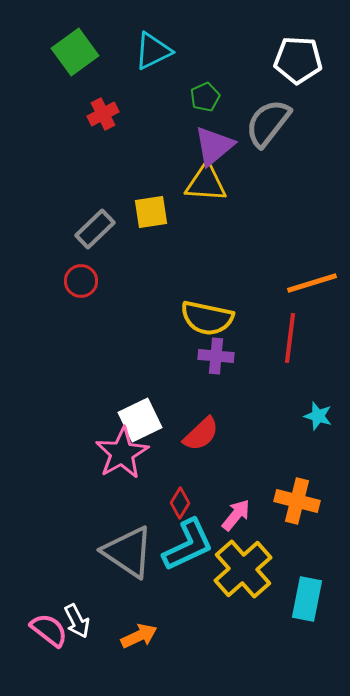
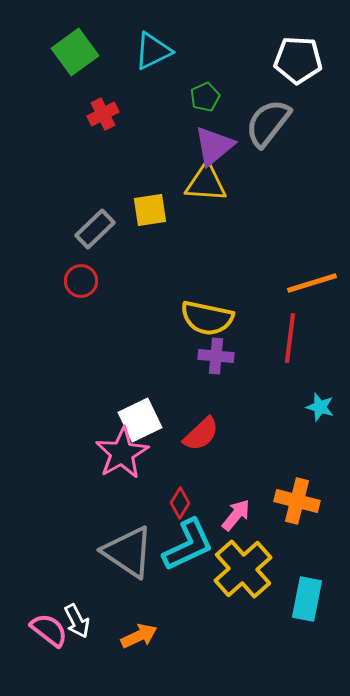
yellow square: moved 1 px left, 2 px up
cyan star: moved 2 px right, 9 px up
